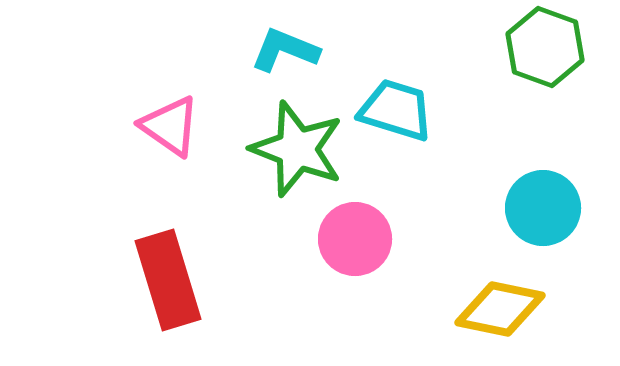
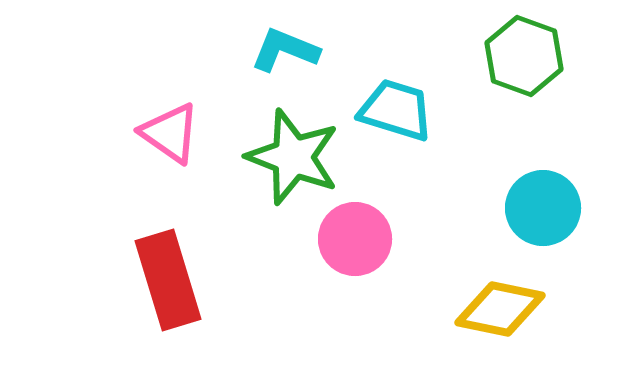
green hexagon: moved 21 px left, 9 px down
pink triangle: moved 7 px down
green star: moved 4 px left, 8 px down
